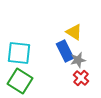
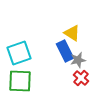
yellow triangle: moved 2 px left, 1 px down
cyan square: rotated 25 degrees counterclockwise
green square: rotated 30 degrees counterclockwise
